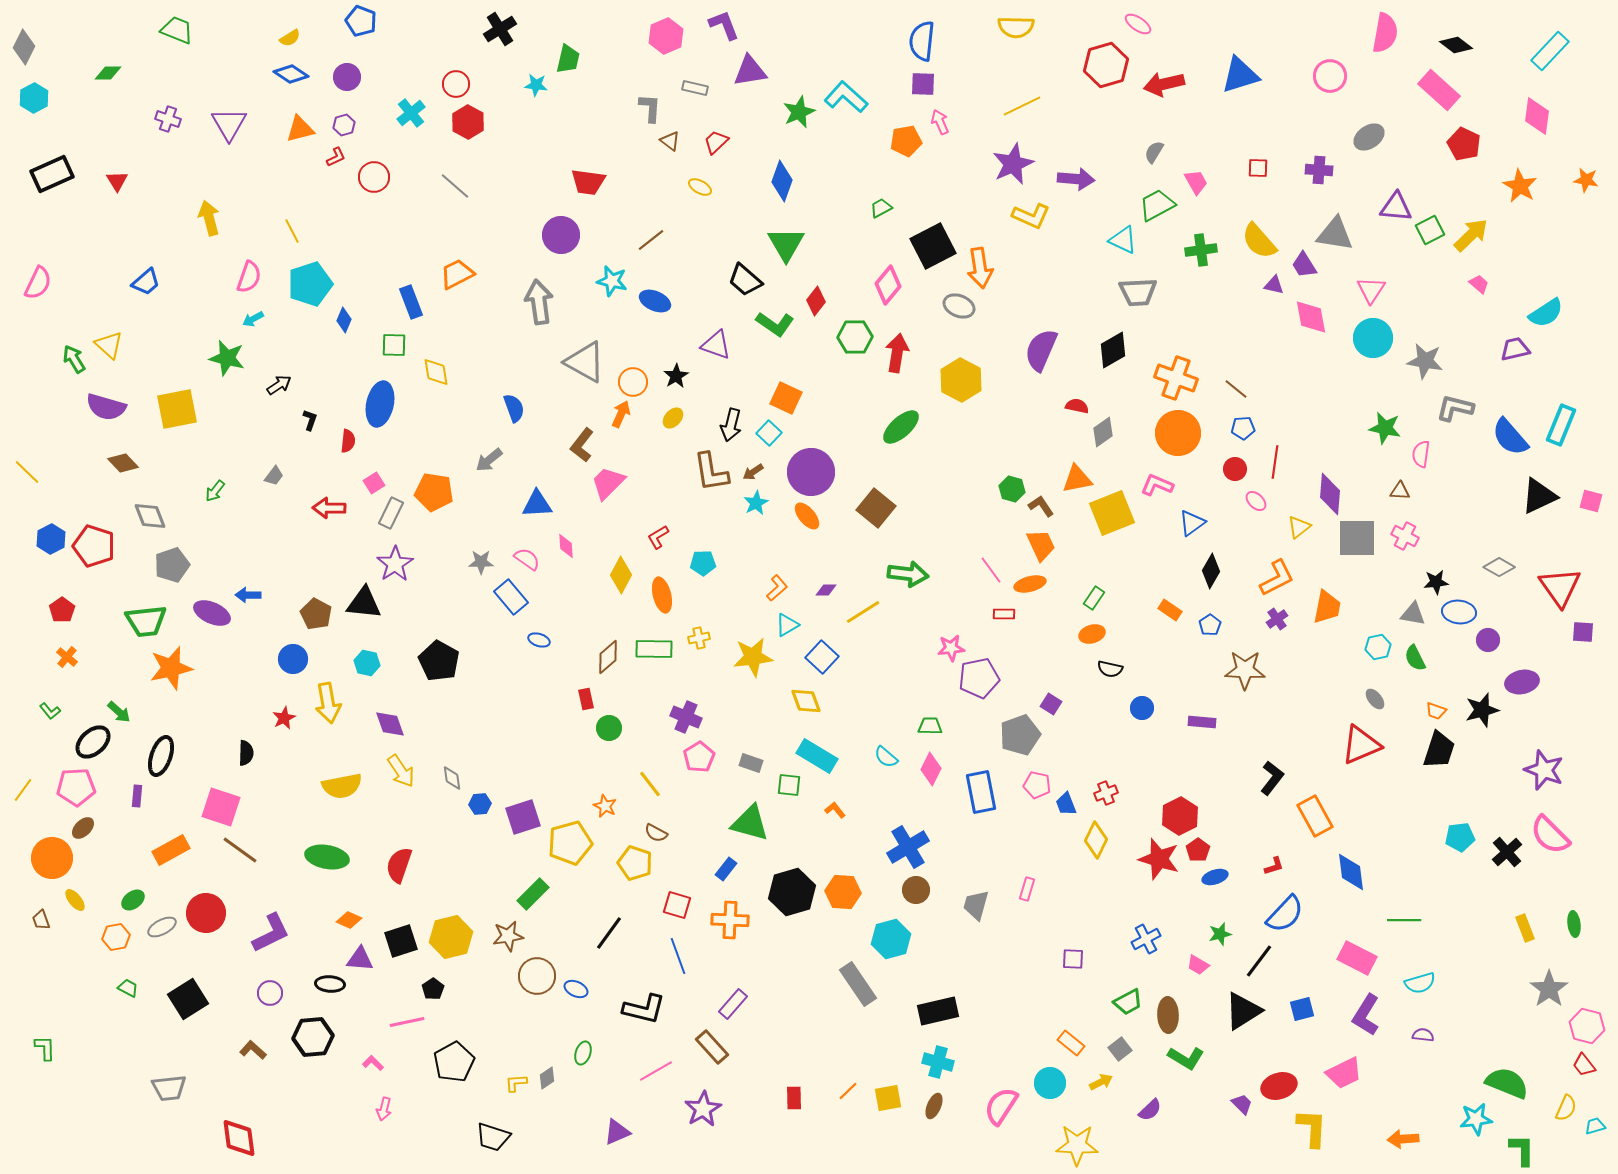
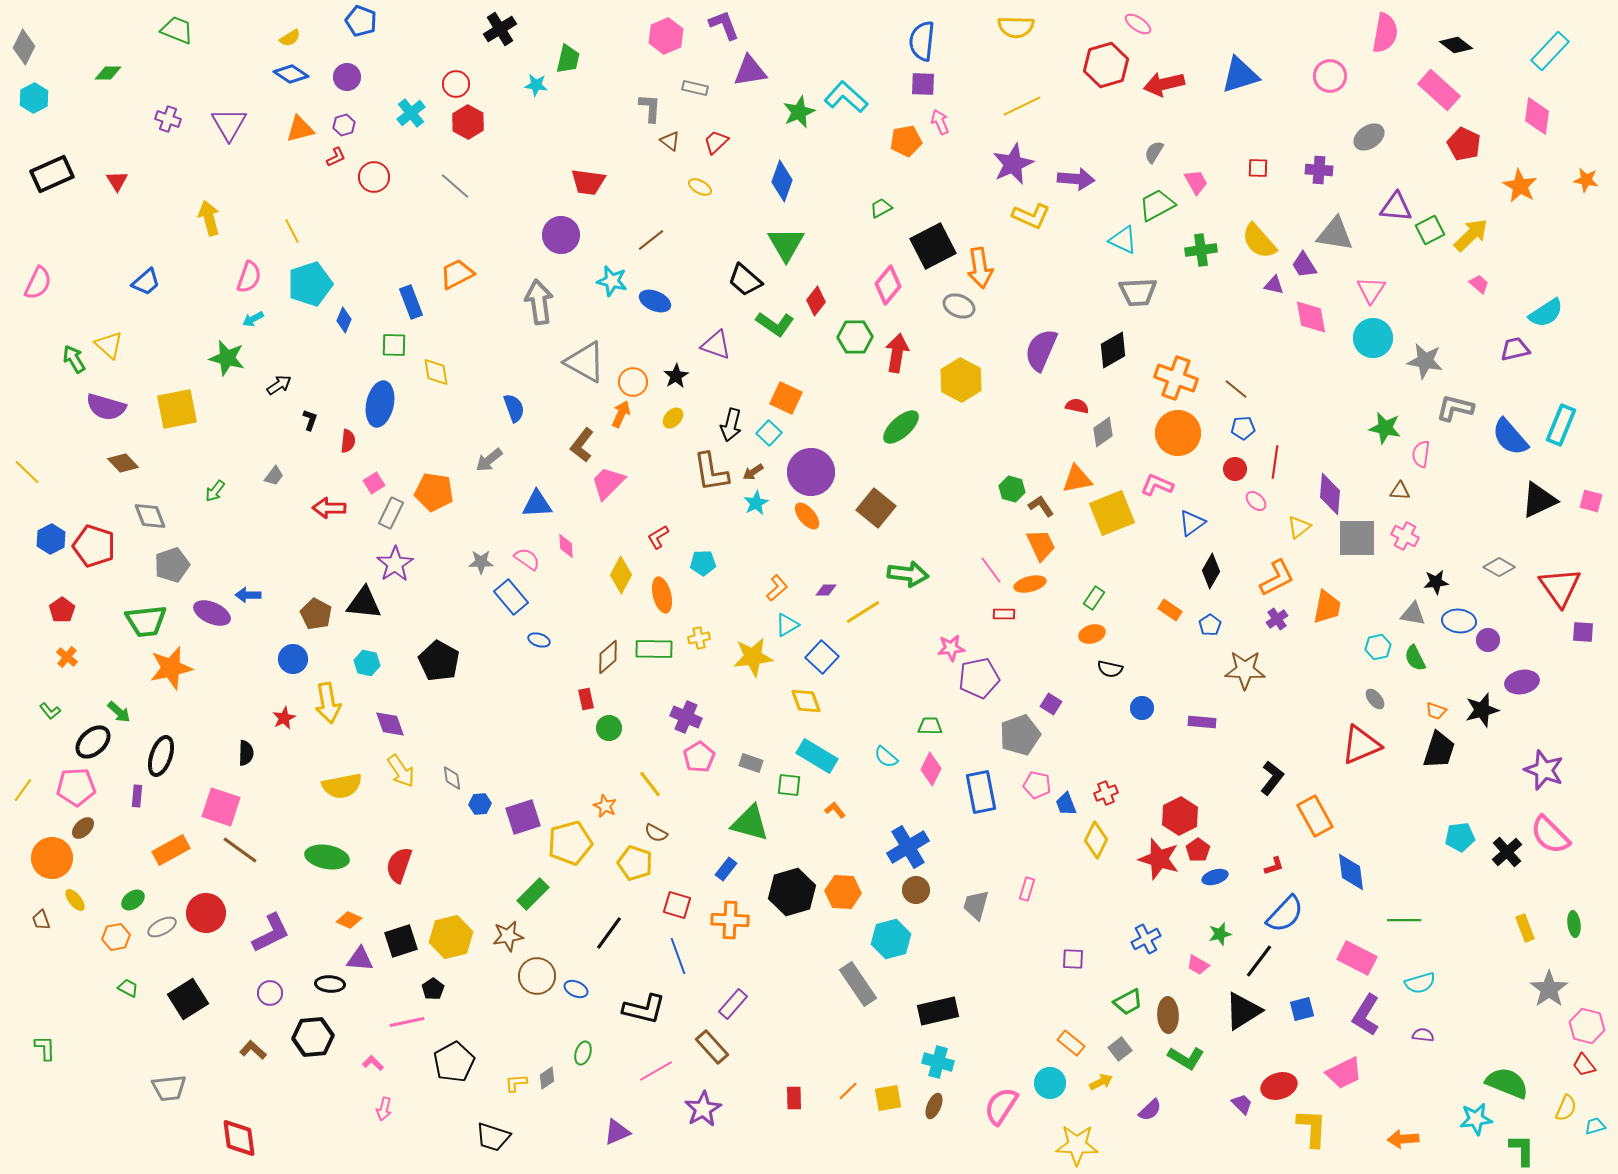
black triangle at (1539, 496): moved 4 px down
blue ellipse at (1459, 612): moved 9 px down
